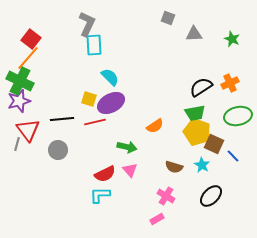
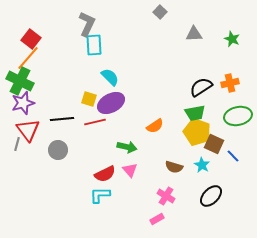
gray square: moved 8 px left, 6 px up; rotated 24 degrees clockwise
orange cross: rotated 12 degrees clockwise
purple star: moved 4 px right, 2 px down
